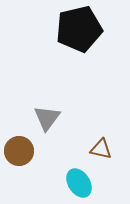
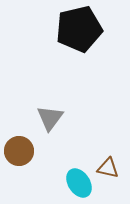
gray triangle: moved 3 px right
brown triangle: moved 7 px right, 19 px down
